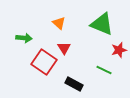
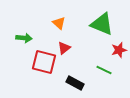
red triangle: rotated 24 degrees clockwise
red square: rotated 20 degrees counterclockwise
black rectangle: moved 1 px right, 1 px up
